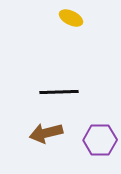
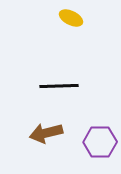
black line: moved 6 px up
purple hexagon: moved 2 px down
